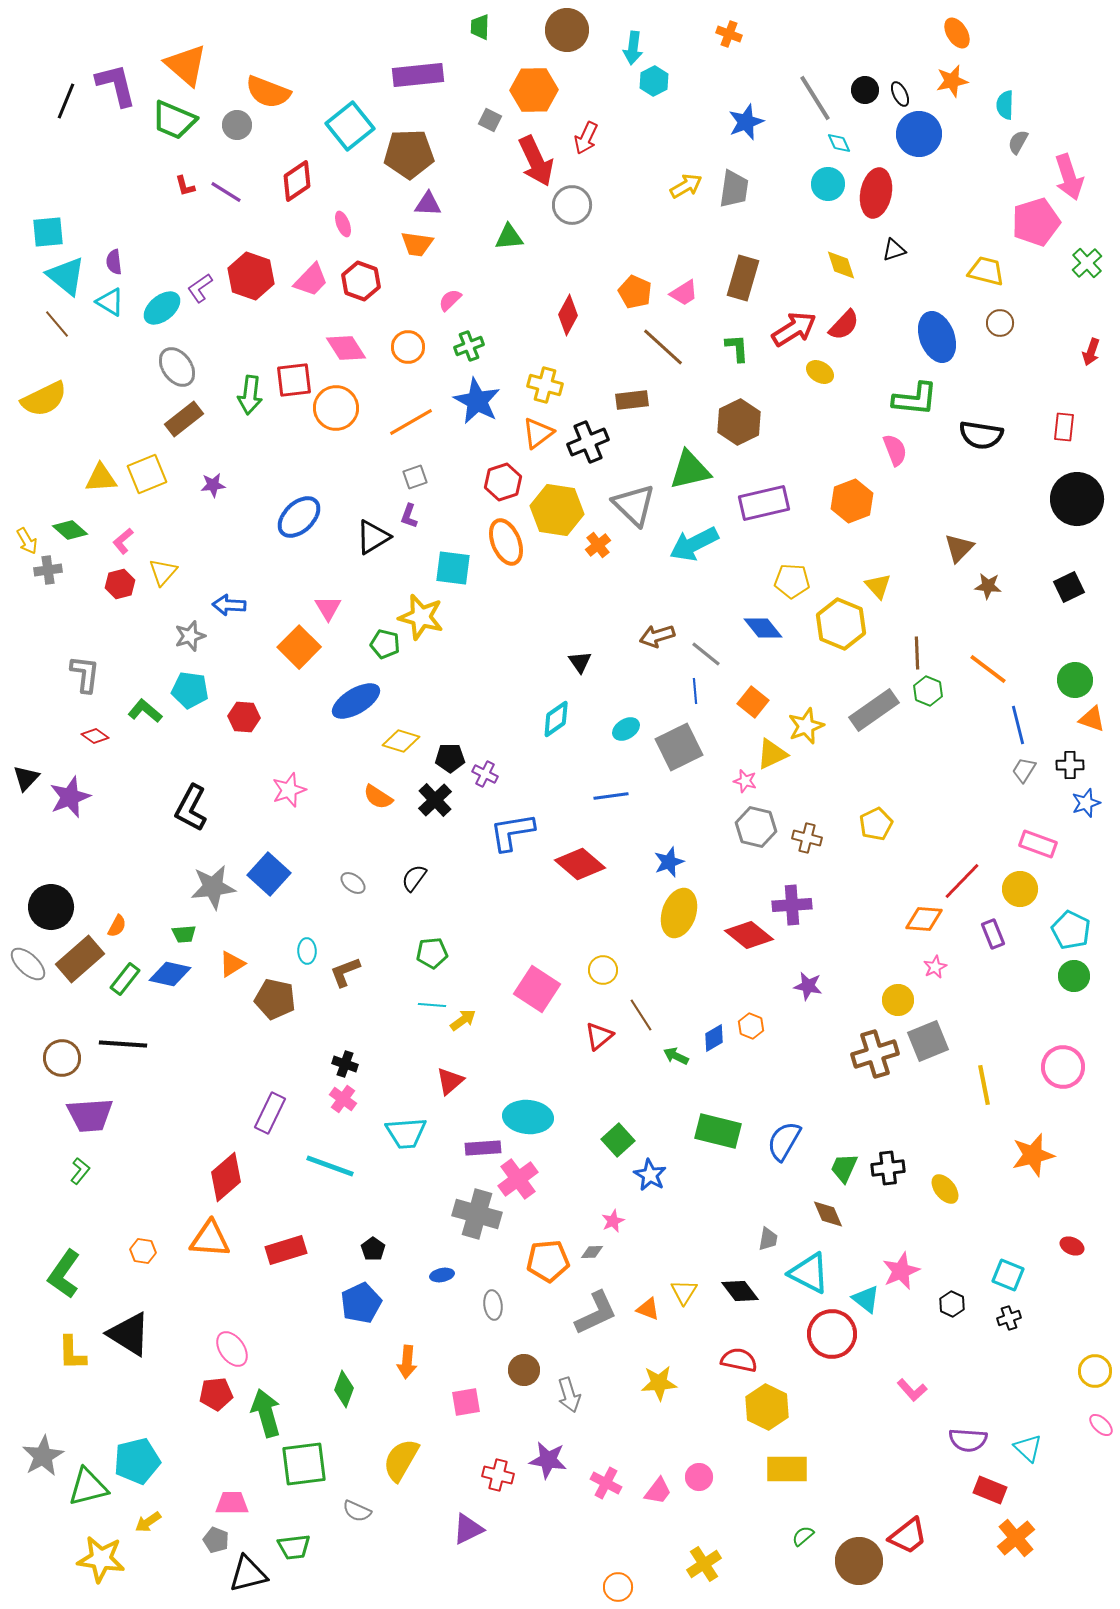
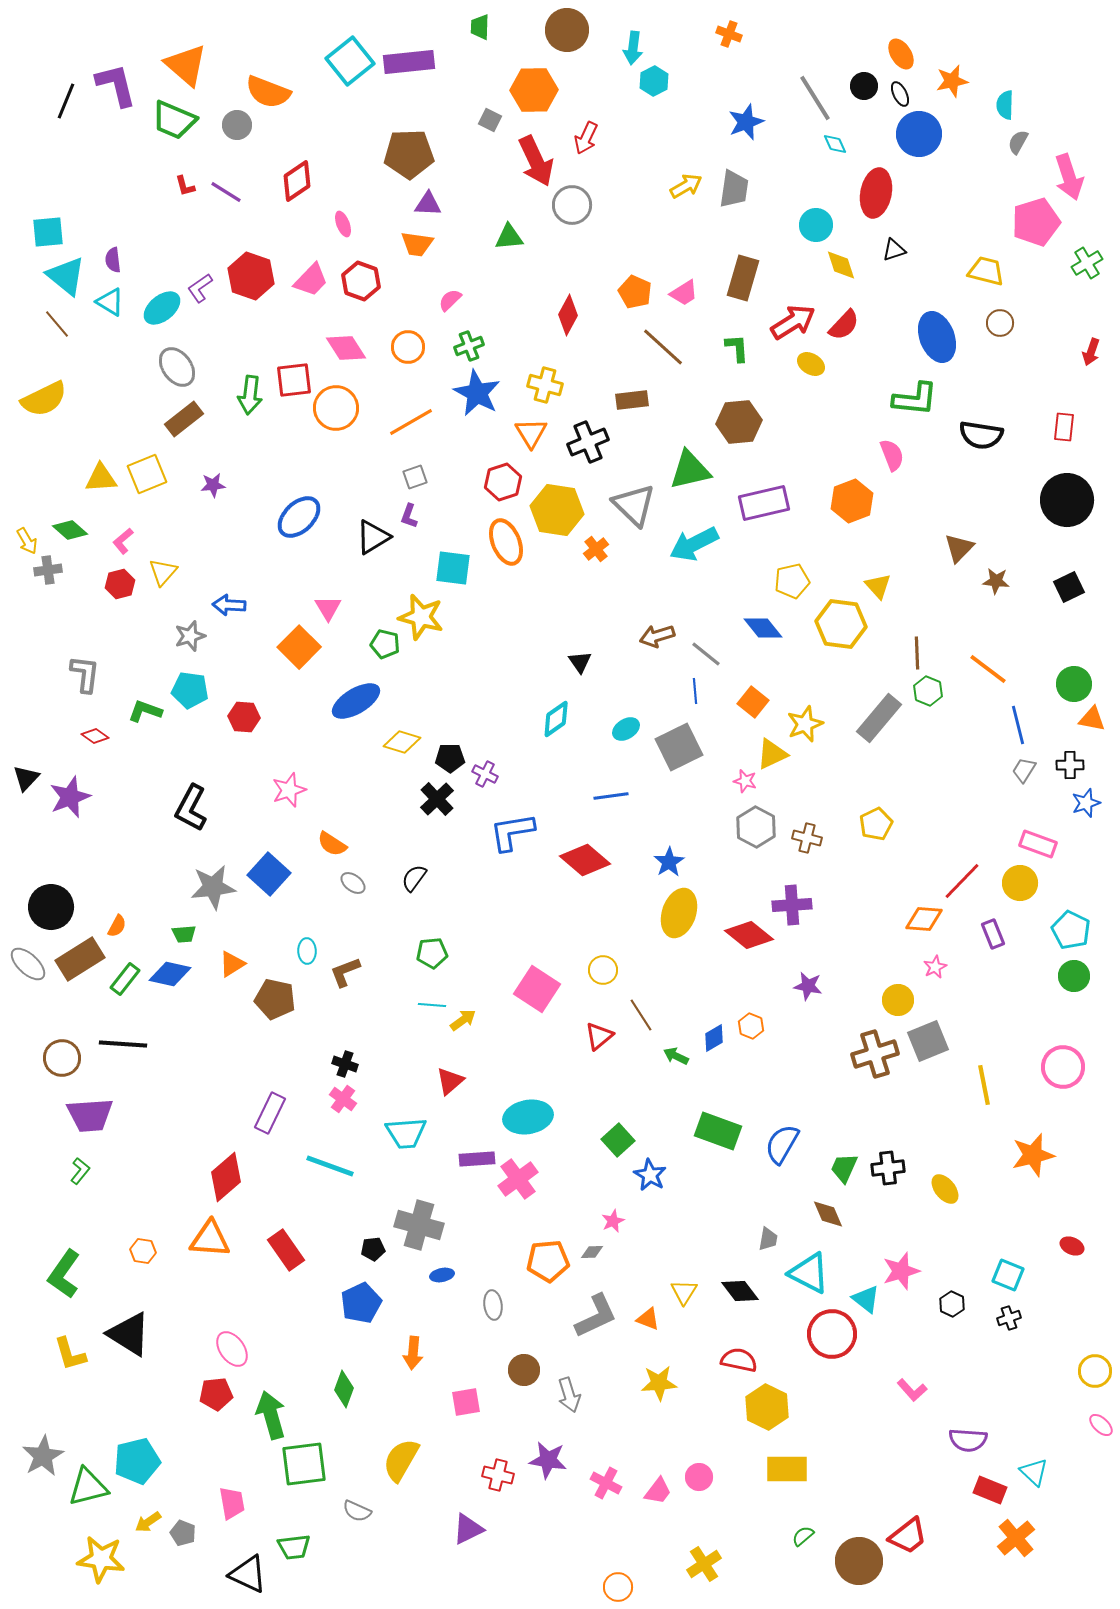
orange ellipse at (957, 33): moved 56 px left, 21 px down
purple rectangle at (418, 75): moved 9 px left, 13 px up
black circle at (865, 90): moved 1 px left, 4 px up
cyan square at (350, 126): moved 65 px up
cyan diamond at (839, 143): moved 4 px left, 1 px down
cyan circle at (828, 184): moved 12 px left, 41 px down
purple semicircle at (114, 262): moved 1 px left, 2 px up
green cross at (1087, 263): rotated 12 degrees clockwise
red arrow at (794, 329): moved 1 px left, 7 px up
yellow ellipse at (820, 372): moved 9 px left, 8 px up
blue star at (477, 401): moved 8 px up
brown hexagon at (739, 422): rotated 21 degrees clockwise
orange triangle at (538, 433): moved 7 px left; rotated 24 degrees counterclockwise
pink semicircle at (895, 450): moved 3 px left, 5 px down
black circle at (1077, 499): moved 10 px left, 1 px down
orange cross at (598, 545): moved 2 px left, 4 px down
yellow pentagon at (792, 581): rotated 16 degrees counterclockwise
brown star at (988, 586): moved 8 px right, 5 px up
yellow hexagon at (841, 624): rotated 15 degrees counterclockwise
green circle at (1075, 680): moved 1 px left, 4 px down
gray rectangle at (874, 710): moved 5 px right, 8 px down; rotated 15 degrees counterclockwise
green L-shape at (145, 711): rotated 20 degrees counterclockwise
orange triangle at (1092, 719): rotated 8 degrees counterclockwise
yellow star at (806, 726): moved 1 px left, 2 px up
yellow diamond at (401, 741): moved 1 px right, 1 px down
orange semicircle at (378, 797): moved 46 px left, 47 px down
black cross at (435, 800): moved 2 px right, 1 px up
gray hexagon at (756, 827): rotated 15 degrees clockwise
blue star at (669, 862): rotated 12 degrees counterclockwise
red diamond at (580, 864): moved 5 px right, 4 px up
yellow circle at (1020, 889): moved 6 px up
brown rectangle at (80, 959): rotated 9 degrees clockwise
cyan ellipse at (528, 1117): rotated 15 degrees counterclockwise
green rectangle at (718, 1131): rotated 6 degrees clockwise
blue semicircle at (784, 1141): moved 2 px left, 3 px down
purple rectangle at (483, 1148): moved 6 px left, 11 px down
gray cross at (477, 1214): moved 58 px left, 11 px down
black pentagon at (373, 1249): rotated 30 degrees clockwise
red rectangle at (286, 1250): rotated 72 degrees clockwise
pink star at (901, 1271): rotated 6 degrees clockwise
orange triangle at (648, 1309): moved 10 px down
gray L-shape at (596, 1313): moved 3 px down
yellow L-shape at (72, 1353): moved 2 px left, 1 px down; rotated 15 degrees counterclockwise
orange arrow at (407, 1362): moved 6 px right, 9 px up
green arrow at (266, 1413): moved 5 px right, 2 px down
cyan triangle at (1028, 1448): moved 6 px right, 24 px down
pink trapezoid at (232, 1503): rotated 80 degrees clockwise
gray pentagon at (216, 1540): moved 33 px left, 7 px up
black triangle at (248, 1574): rotated 39 degrees clockwise
